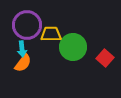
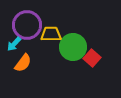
cyan arrow: moved 8 px left, 5 px up; rotated 49 degrees clockwise
red square: moved 13 px left
